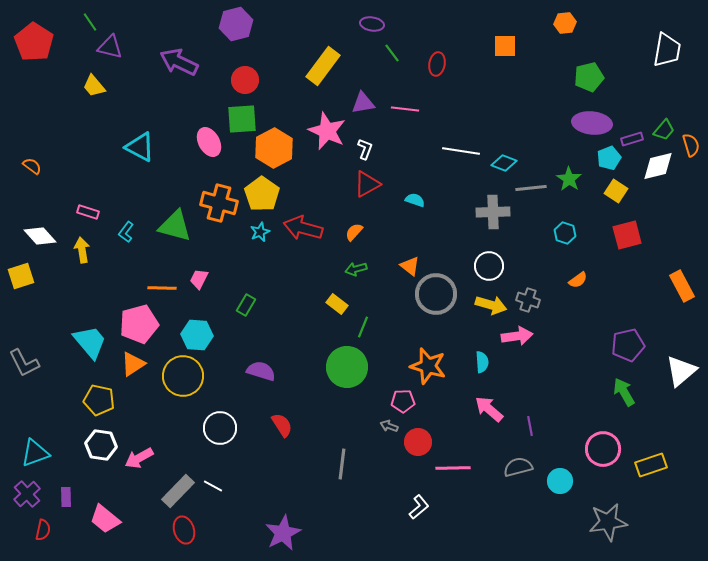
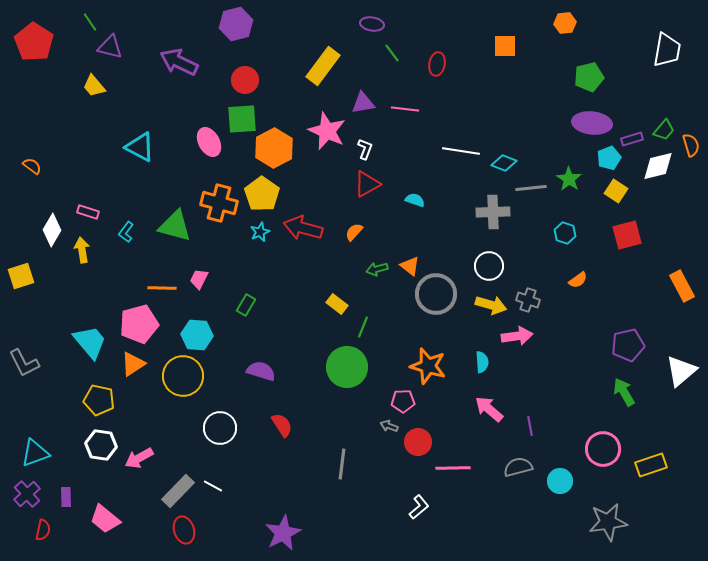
white diamond at (40, 236): moved 12 px right, 6 px up; rotated 72 degrees clockwise
green arrow at (356, 269): moved 21 px right
